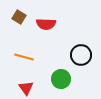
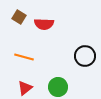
red semicircle: moved 2 px left
black circle: moved 4 px right, 1 px down
green circle: moved 3 px left, 8 px down
red triangle: moved 1 px left; rotated 28 degrees clockwise
